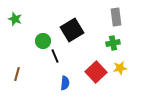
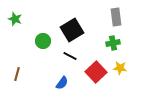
black line: moved 15 px right; rotated 40 degrees counterclockwise
yellow star: rotated 16 degrees clockwise
blue semicircle: moved 3 px left; rotated 32 degrees clockwise
